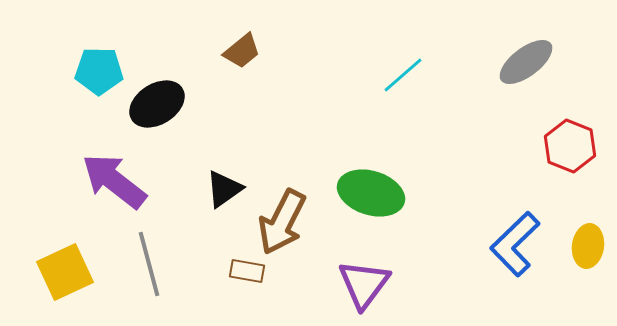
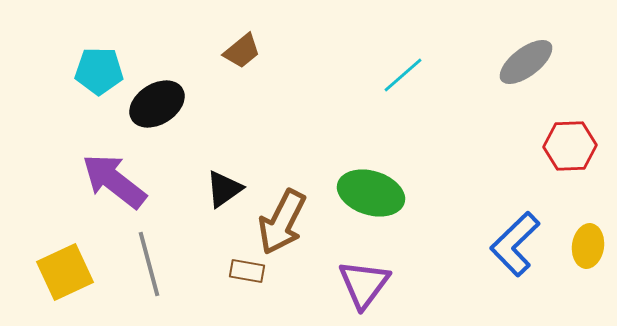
red hexagon: rotated 24 degrees counterclockwise
